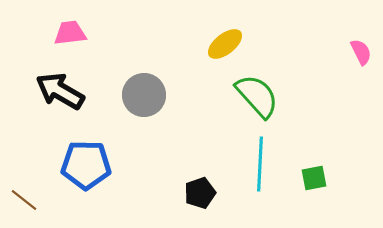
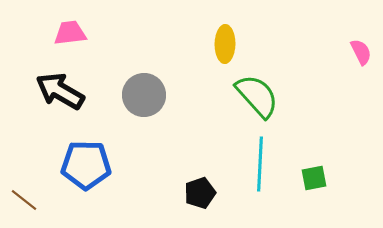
yellow ellipse: rotated 51 degrees counterclockwise
